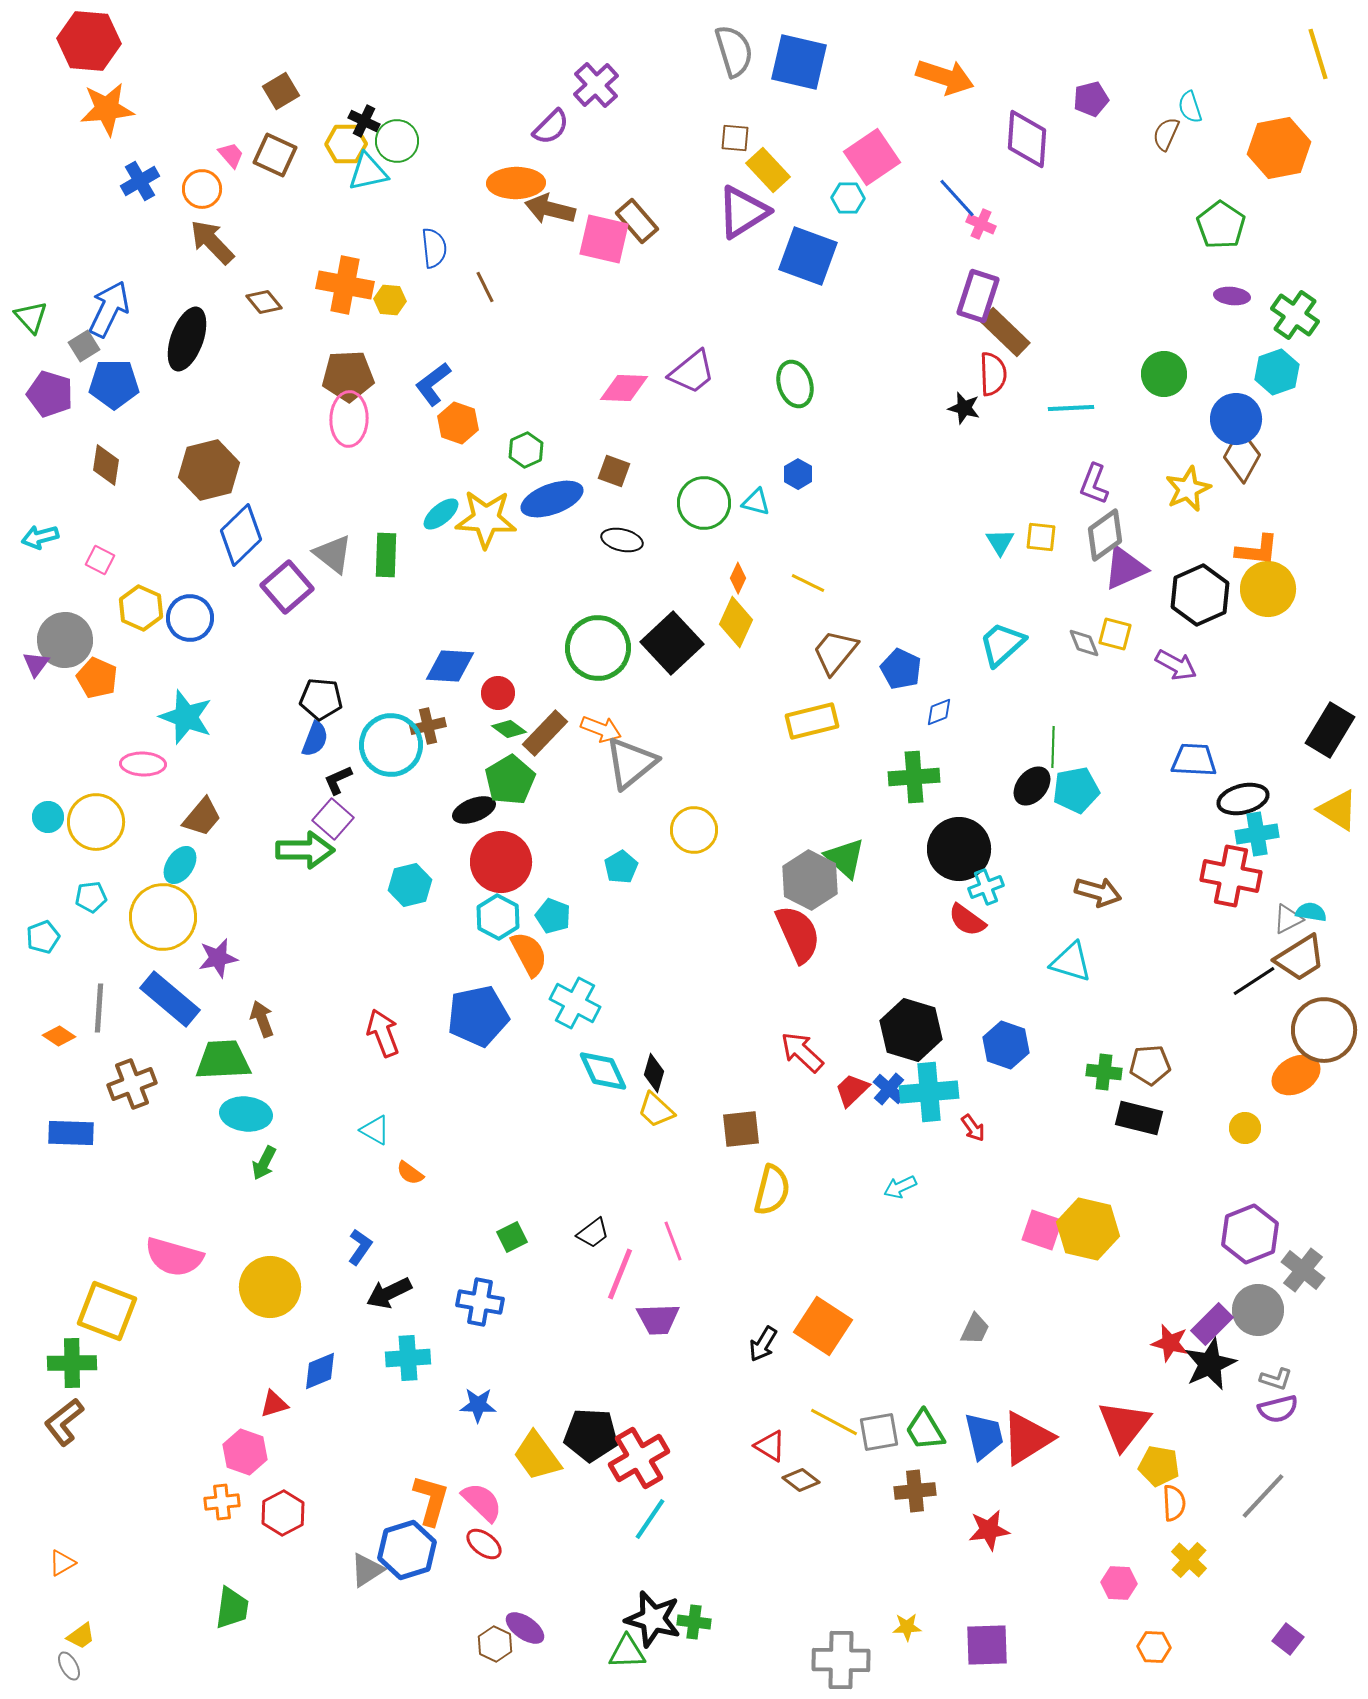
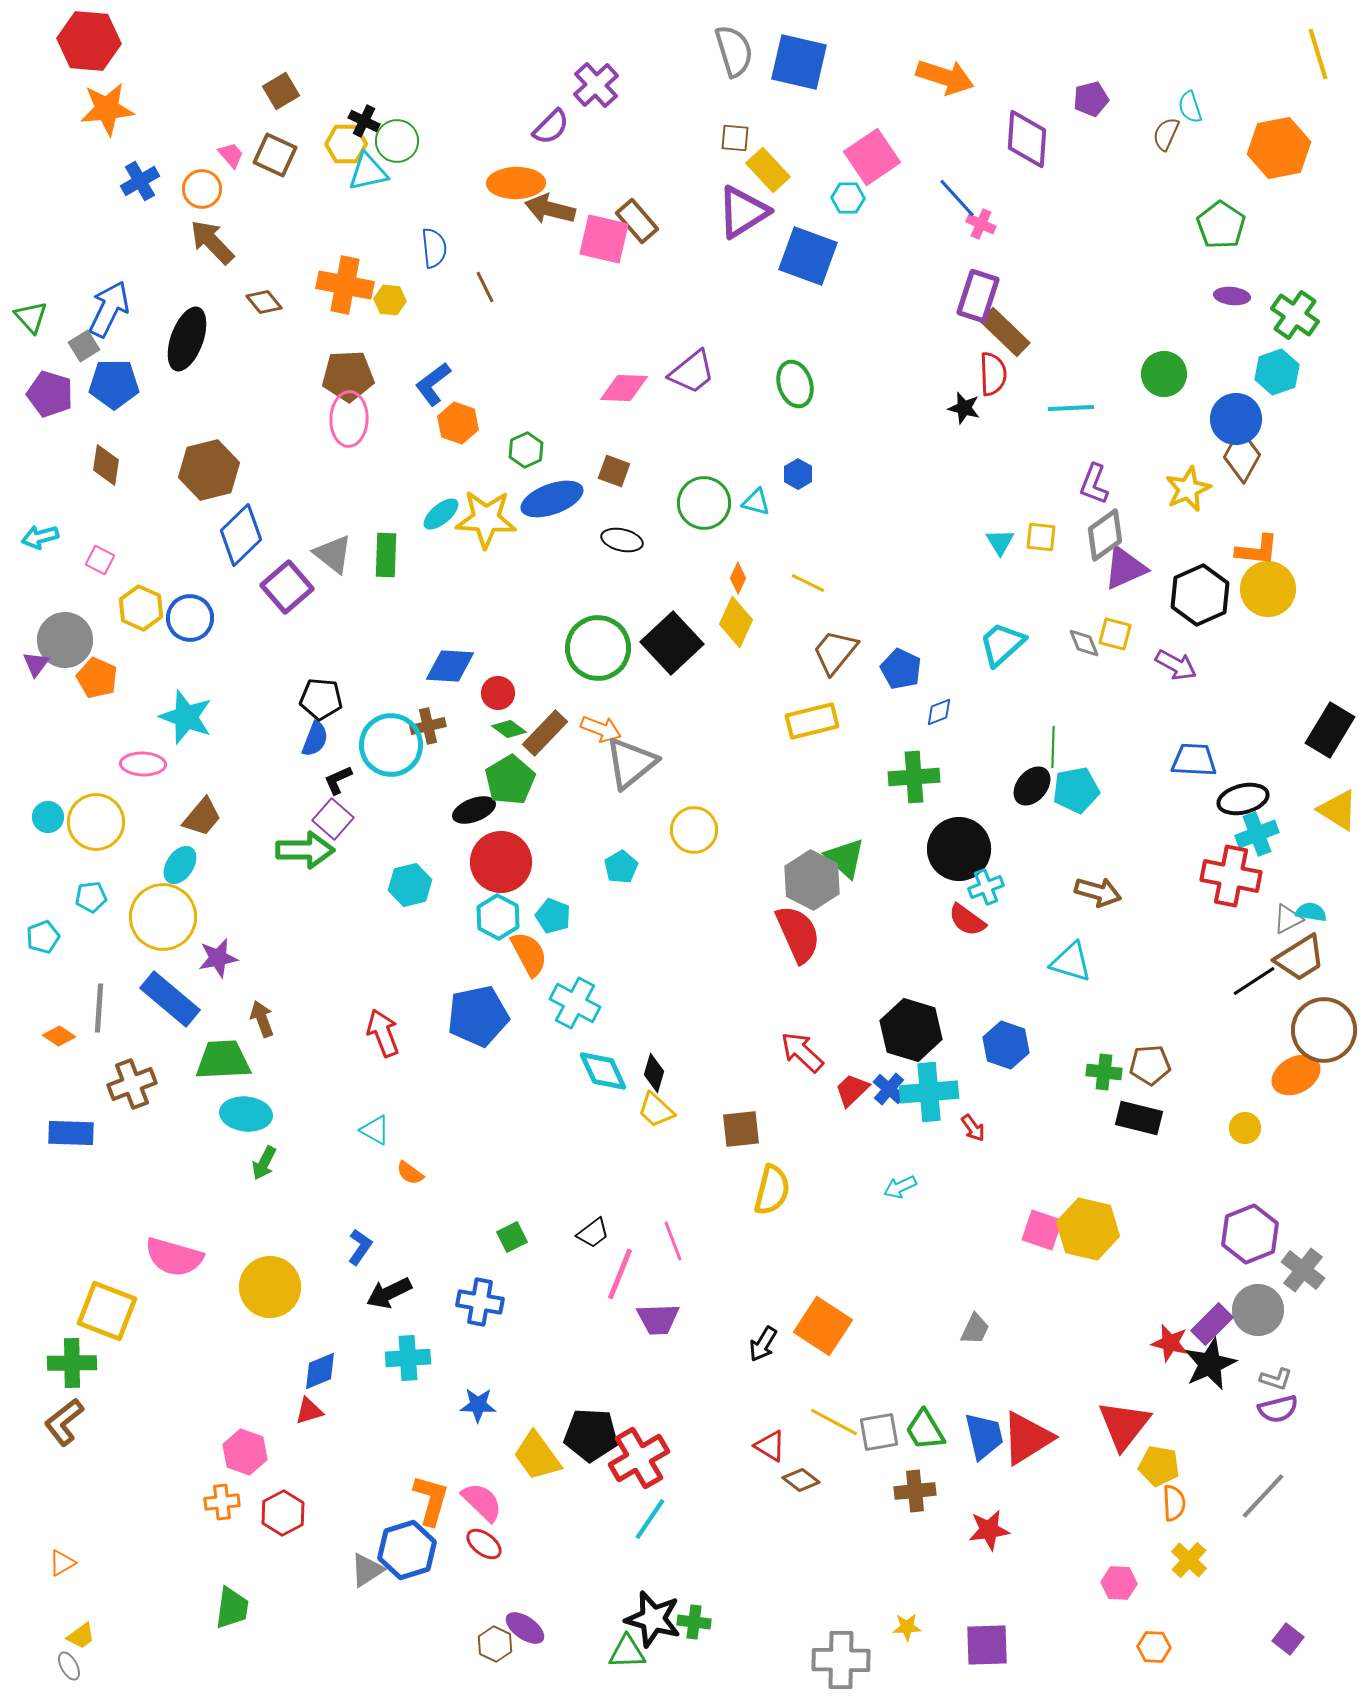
cyan cross at (1257, 834): rotated 12 degrees counterclockwise
gray hexagon at (810, 880): moved 2 px right
red triangle at (274, 1404): moved 35 px right, 7 px down
